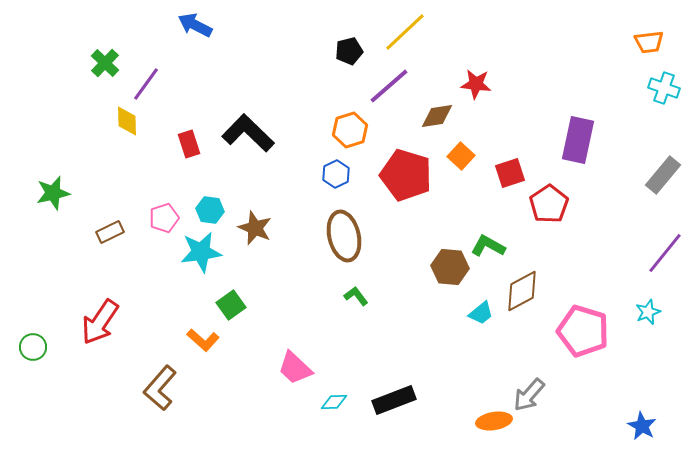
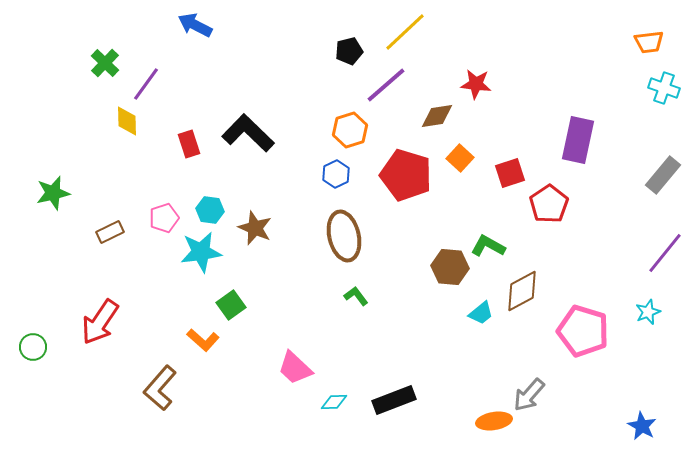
purple line at (389, 86): moved 3 px left, 1 px up
orange square at (461, 156): moved 1 px left, 2 px down
